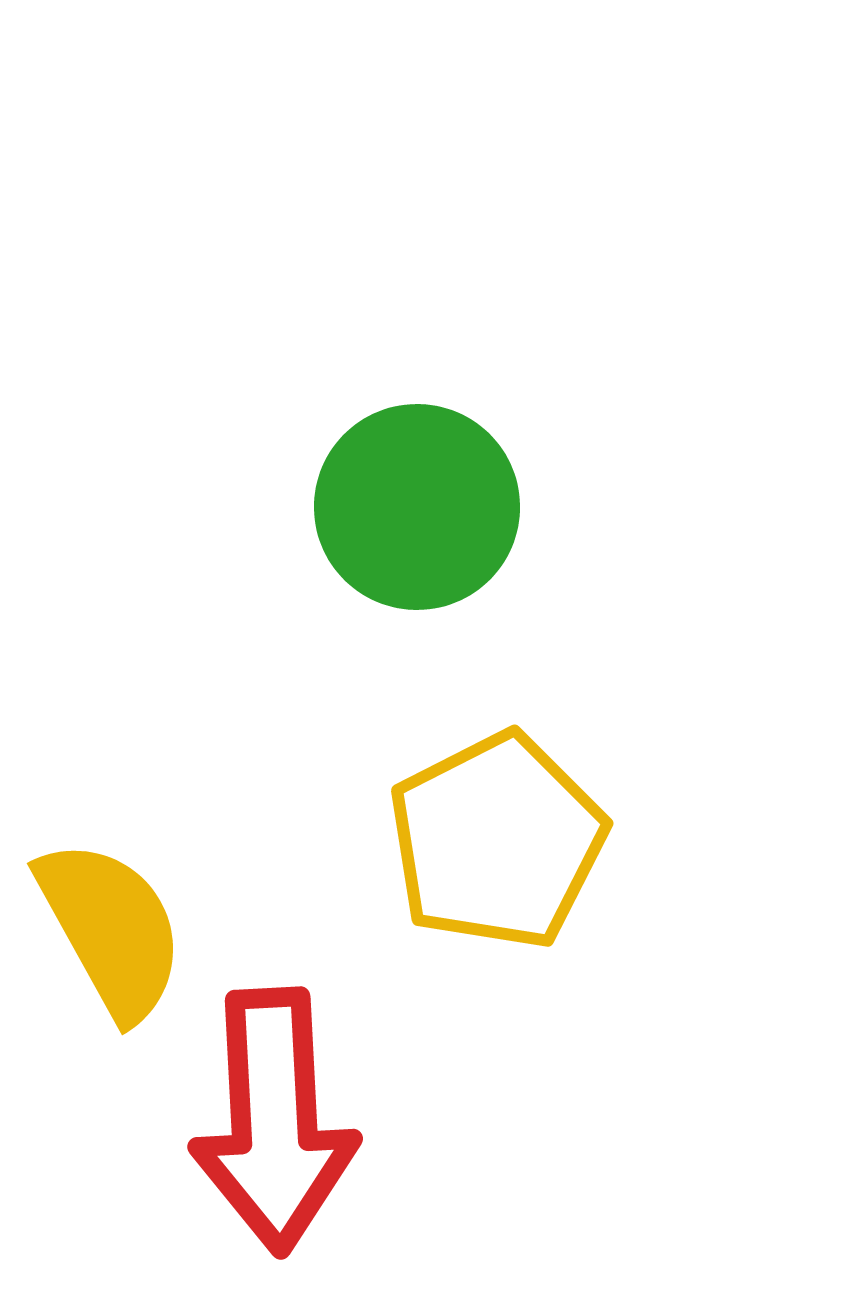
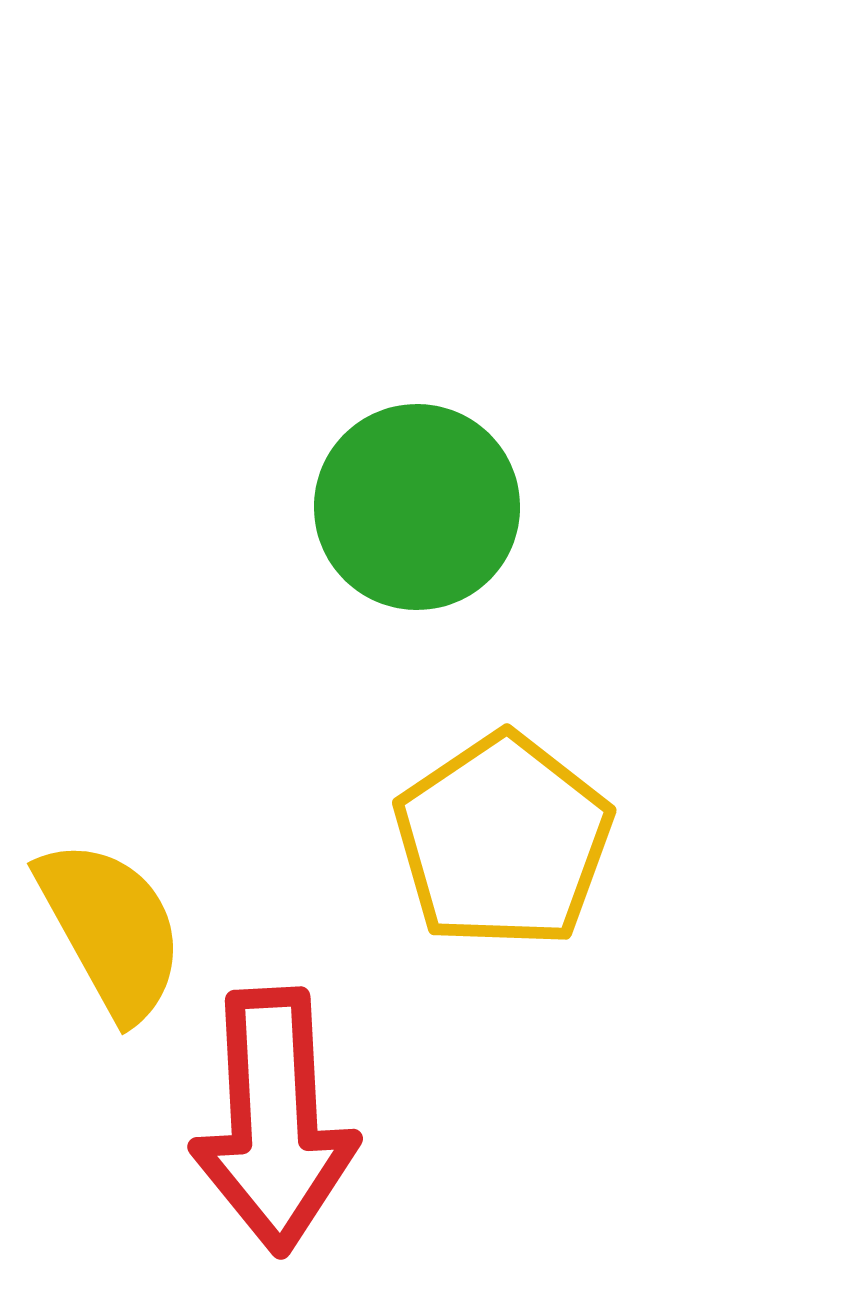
yellow pentagon: moved 6 px right; rotated 7 degrees counterclockwise
